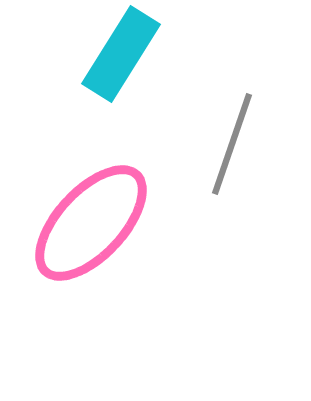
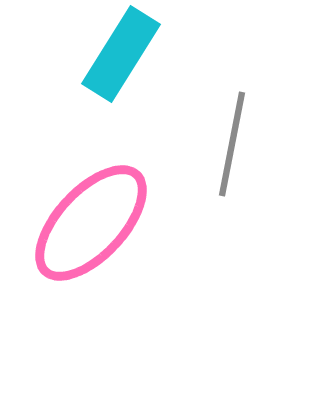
gray line: rotated 8 degrees counterclockwise
